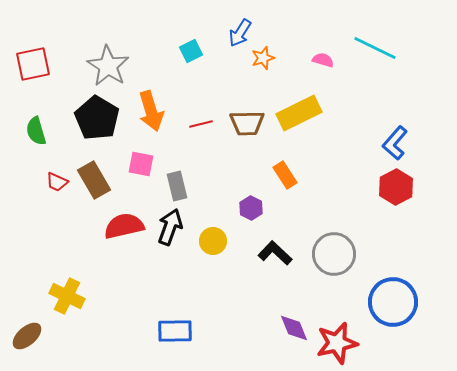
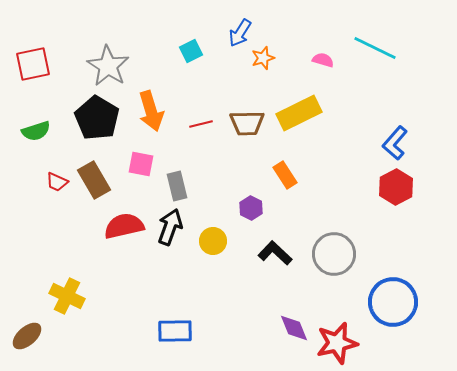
green semicircle: rotated 92 degrees counterclockwise
